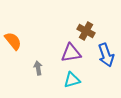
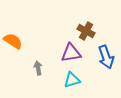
orange semicircle: rotated 18 degrees counterclockwise
blue arrow: moved 2 px down
